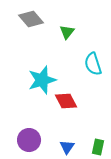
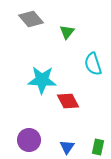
cyan star: rotated 20 degrees clockwise
red diamond: moved 2 px right
